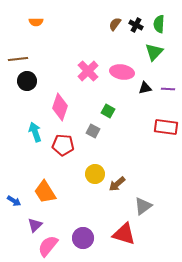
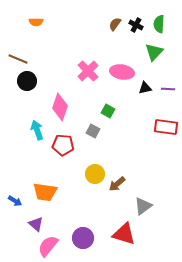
brown line: rotated 30 degrees clockwise
cyan arrow: moved 2 px right, 2 px up
orange trapezoid: rotated 50 degrees counterclockwise
blue arrow: moved 1 px right
purple triangle: moved 1 px right, 1 px up; rotated 35 degrees counterclockwise
